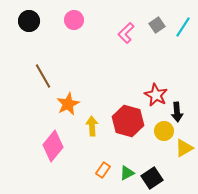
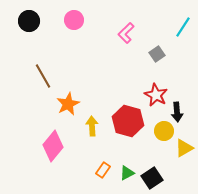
gray square: moved 29 px down
